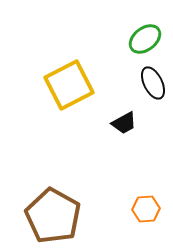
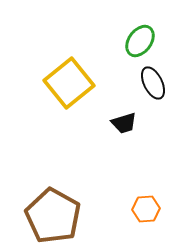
green ellipse: moved 5 px left, 2 px down; rotated 16 degrees counterclockwise
yellow square: moved 2 px up; rotated 12 degrees counterclockwise
black trapezoid: rotated 12 degrees clockwise
